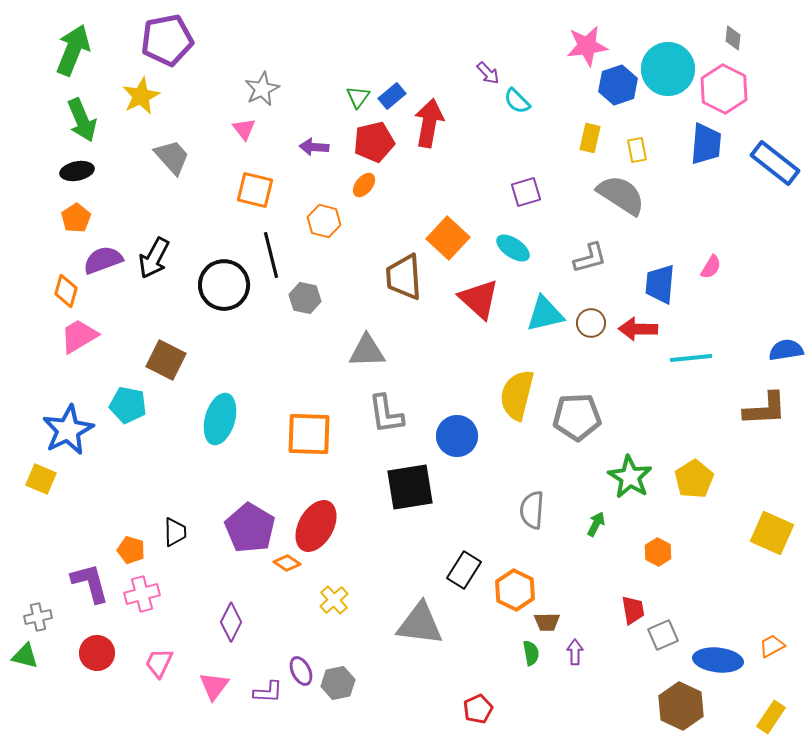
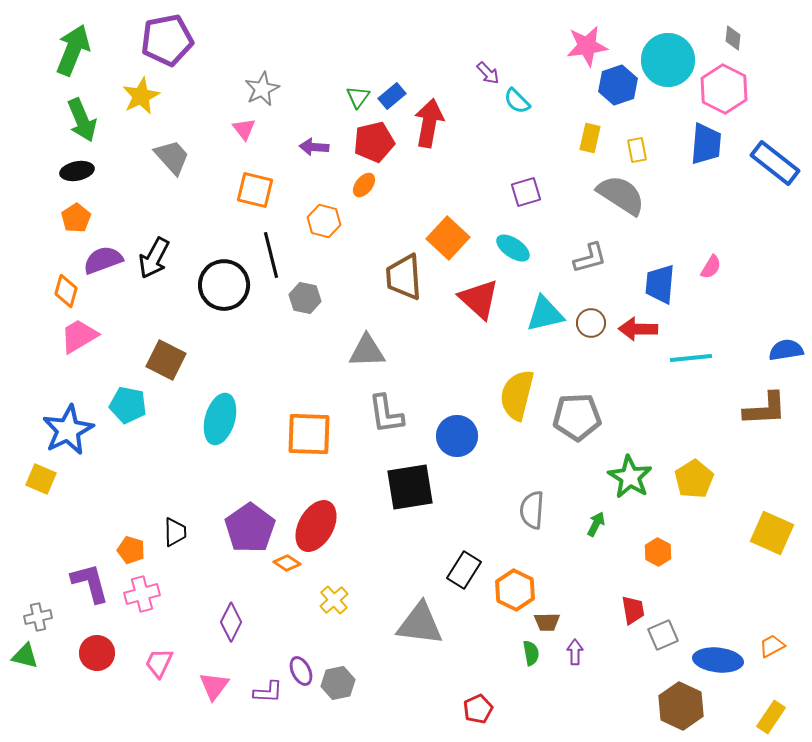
cyan circle at (668, 69): moved 9 px up
purple pentagon at (250, 528): rotated 6 degrees clockwise
